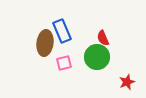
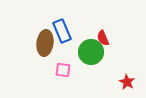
green circle: moved 6 px left, 5 px up
pink square: moved 1 px left, 7 px down; rotated 21 degrees clockwise
red star: rotated 21 degrees counterclockwise
